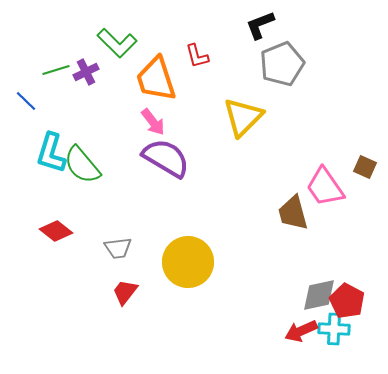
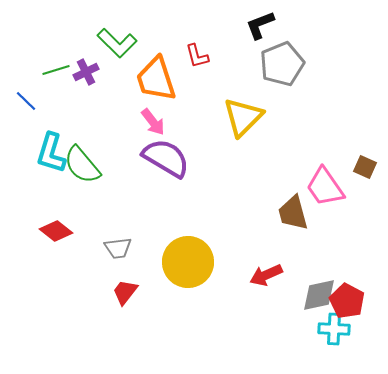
red arrow: moved 35 px left, 56 px up
